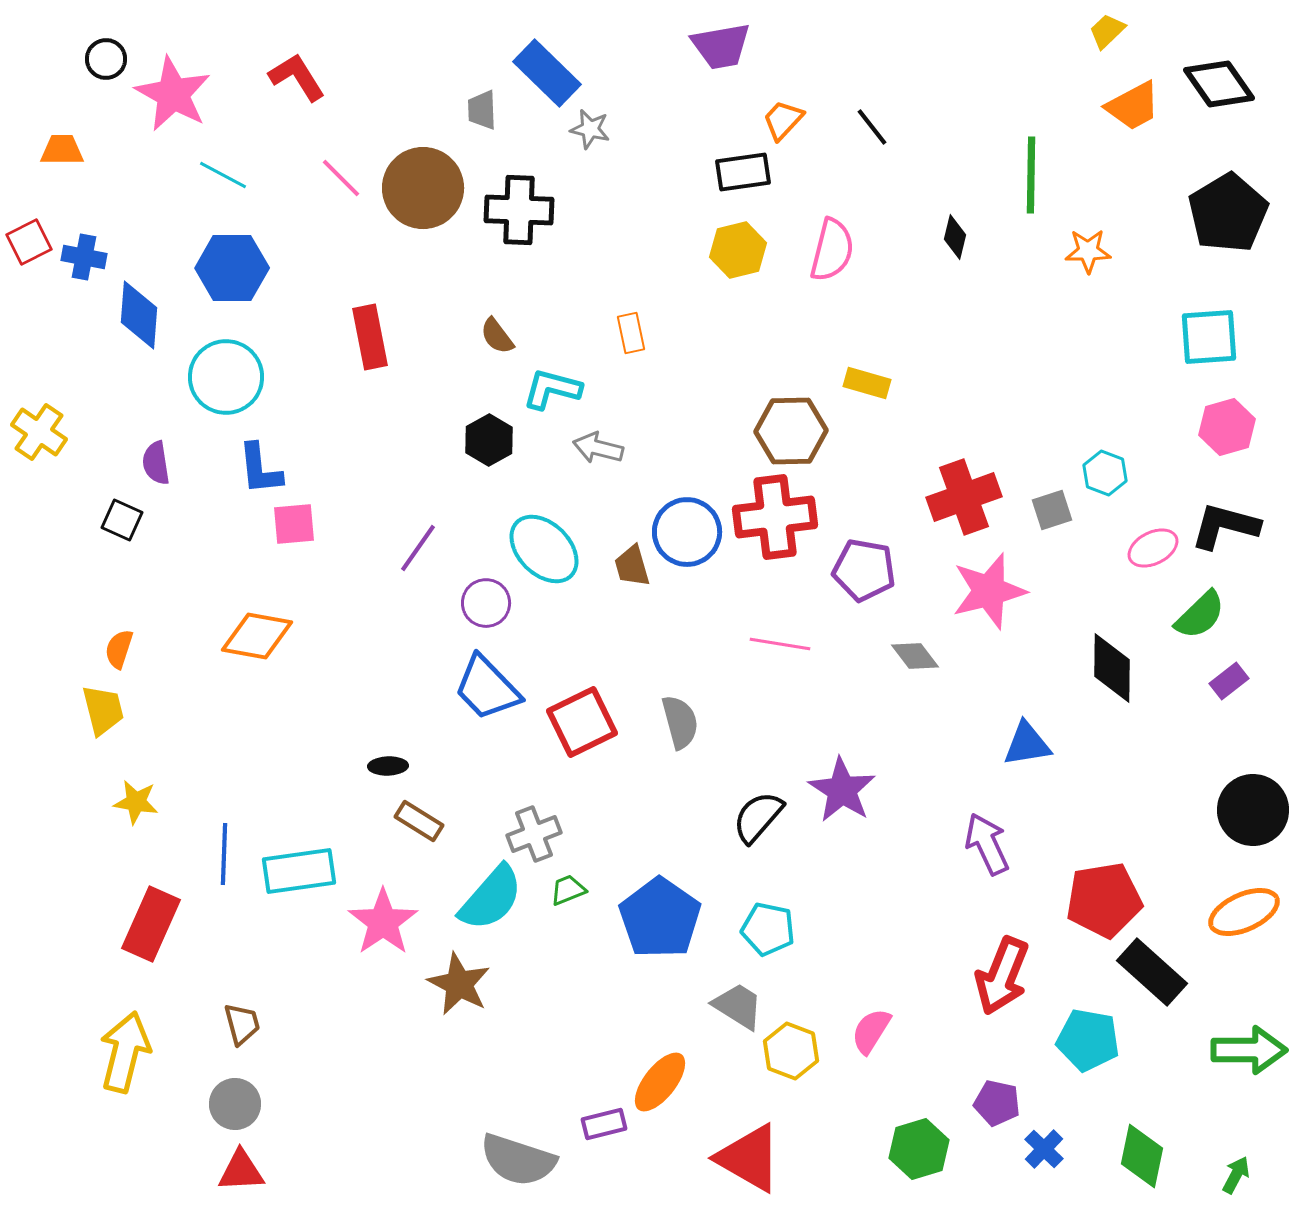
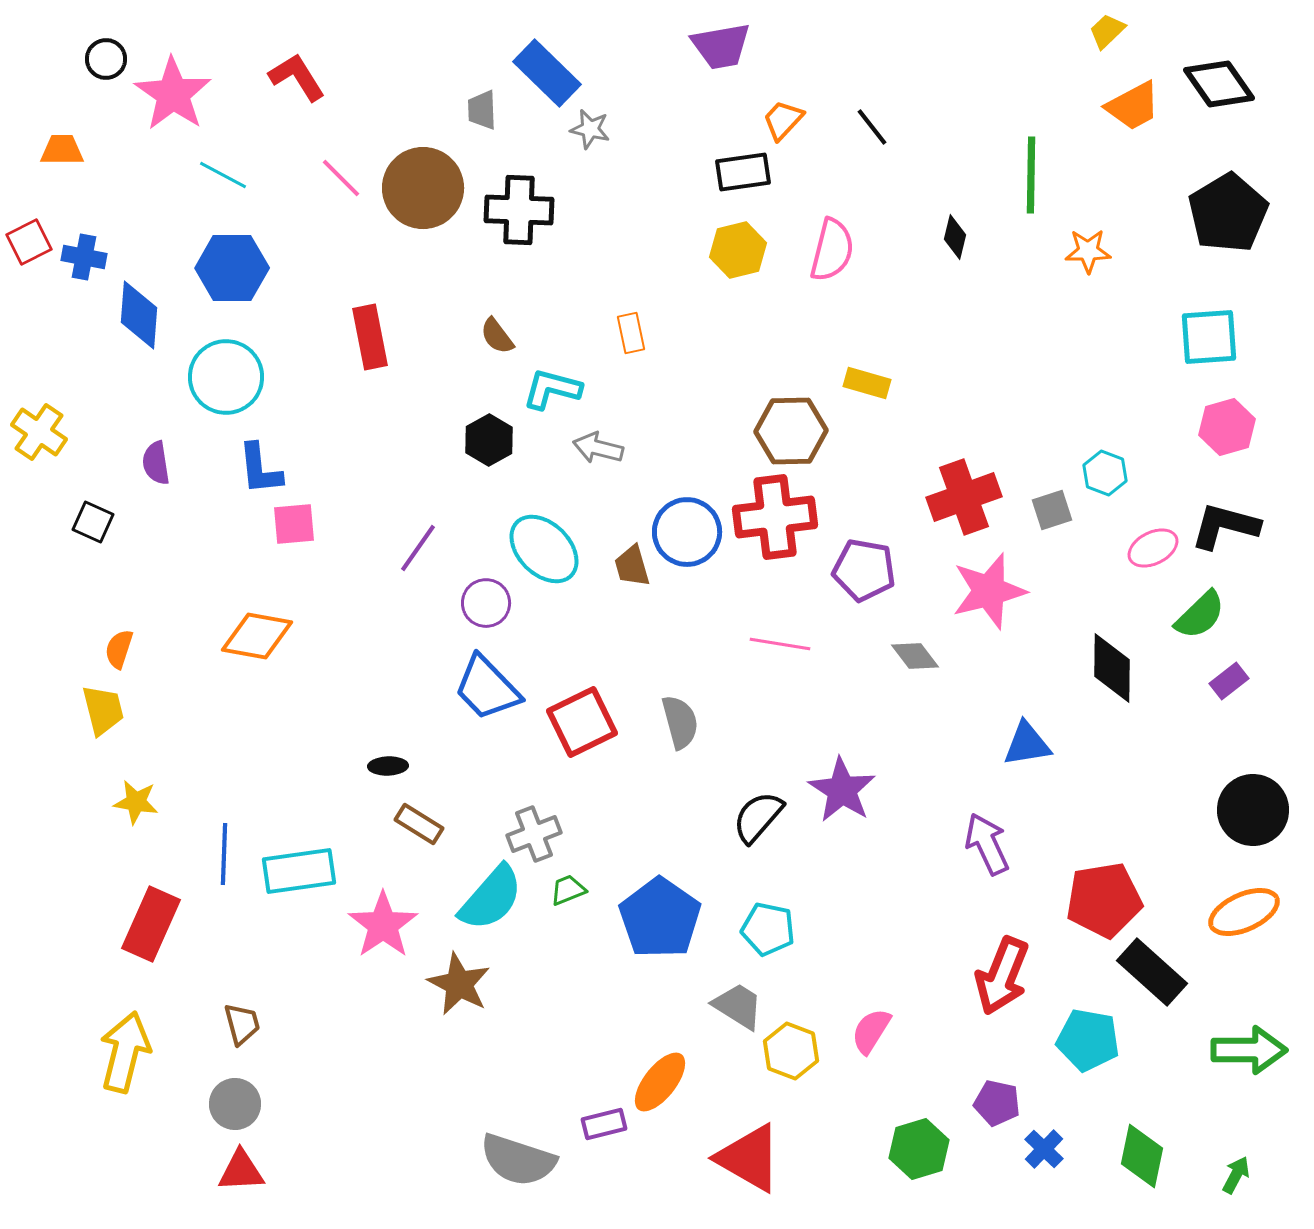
pink star at (173, 94): rotated 6 degrees clockwise
black square at (122, 520): moved 29 px left, 2 px down
brown rectangle at (419, 821): moved 3 px down
pink star at (383, 922): moved 3 px down
